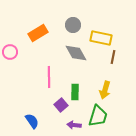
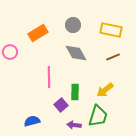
yellow rectangle: moved 10 px right, 8 px up
brown line: rotated 56 degrees clockwise
yellow arrow: rotated 36 degrees clockwise
blue semicircle: rotated 70 degrees counterclockwise
